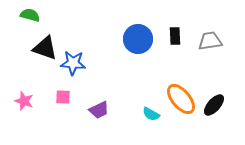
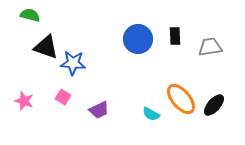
gray trapezoid: moved 6 px down
black triangle: moved 1 px right, 1 px up
pink square: rotated 28 degrees clockwise
